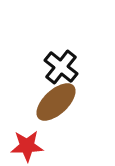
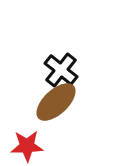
black cross: moved 3 px down
